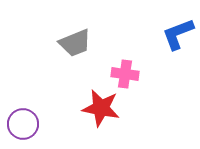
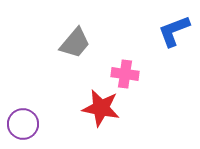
blue L-shape: moved 4 px left, 3 px up
gray trapezoid: rotated 28 degrees counterclockwise
